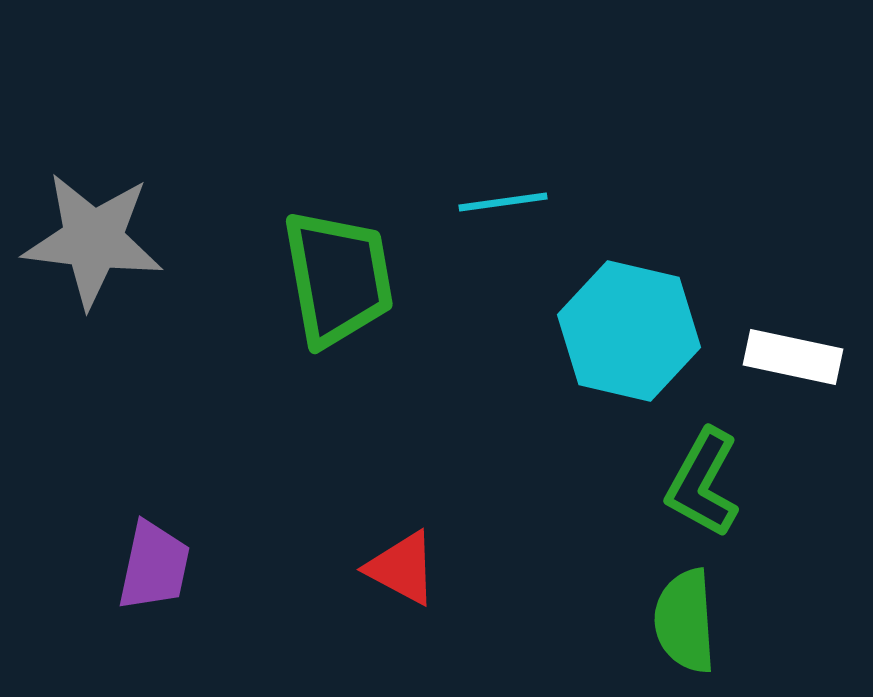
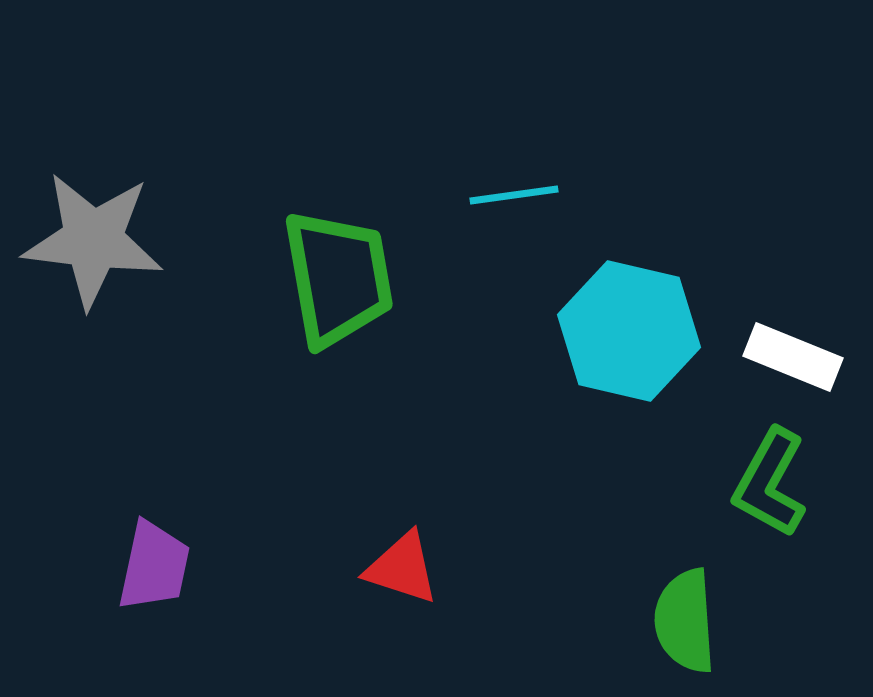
cyan line: moved 11 px right, 7 px up
white rectangle: rotated 10 degrees clockwise
green L-shape: moved 67 px right
red triangle: rotated 10 degrees counterclockwise
